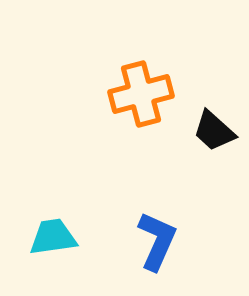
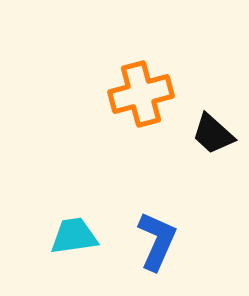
black trapezoid: moved 1 px left, 3 px down
cyan trapezoid: moved 21 px right, 1 px up
